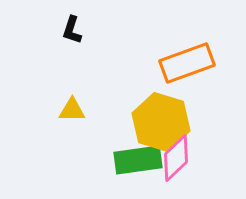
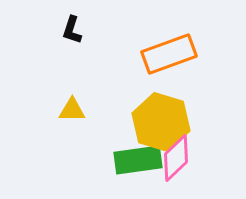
orange rectangle: moved 18 px left, 9 px up
